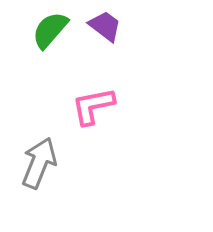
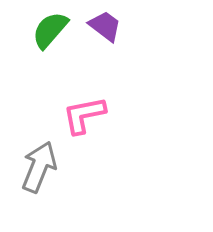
pink L-shape: moved 9 px left, 9 px down
gray arrow: moved 4 px down
